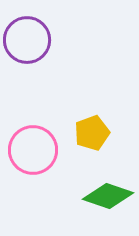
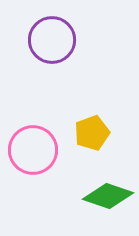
purple circle: moved 25 px right
